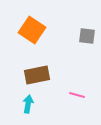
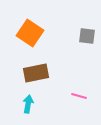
orange square: moved 2 px left, 3 px down
brown rectangle: moved 1 px left, 2 px up
pink line: moved 2 px right, 1 px down
